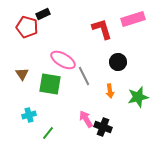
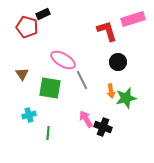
red L-shape: moved 5 px right, 2 px down
gray line: moved 2 px left, 4 px down
green square: moved 4 px down
orange arrow: moved 1 px right
green star: moved 12 px left, 1 px down
green line: rotated 32 degrees counterclockwise
